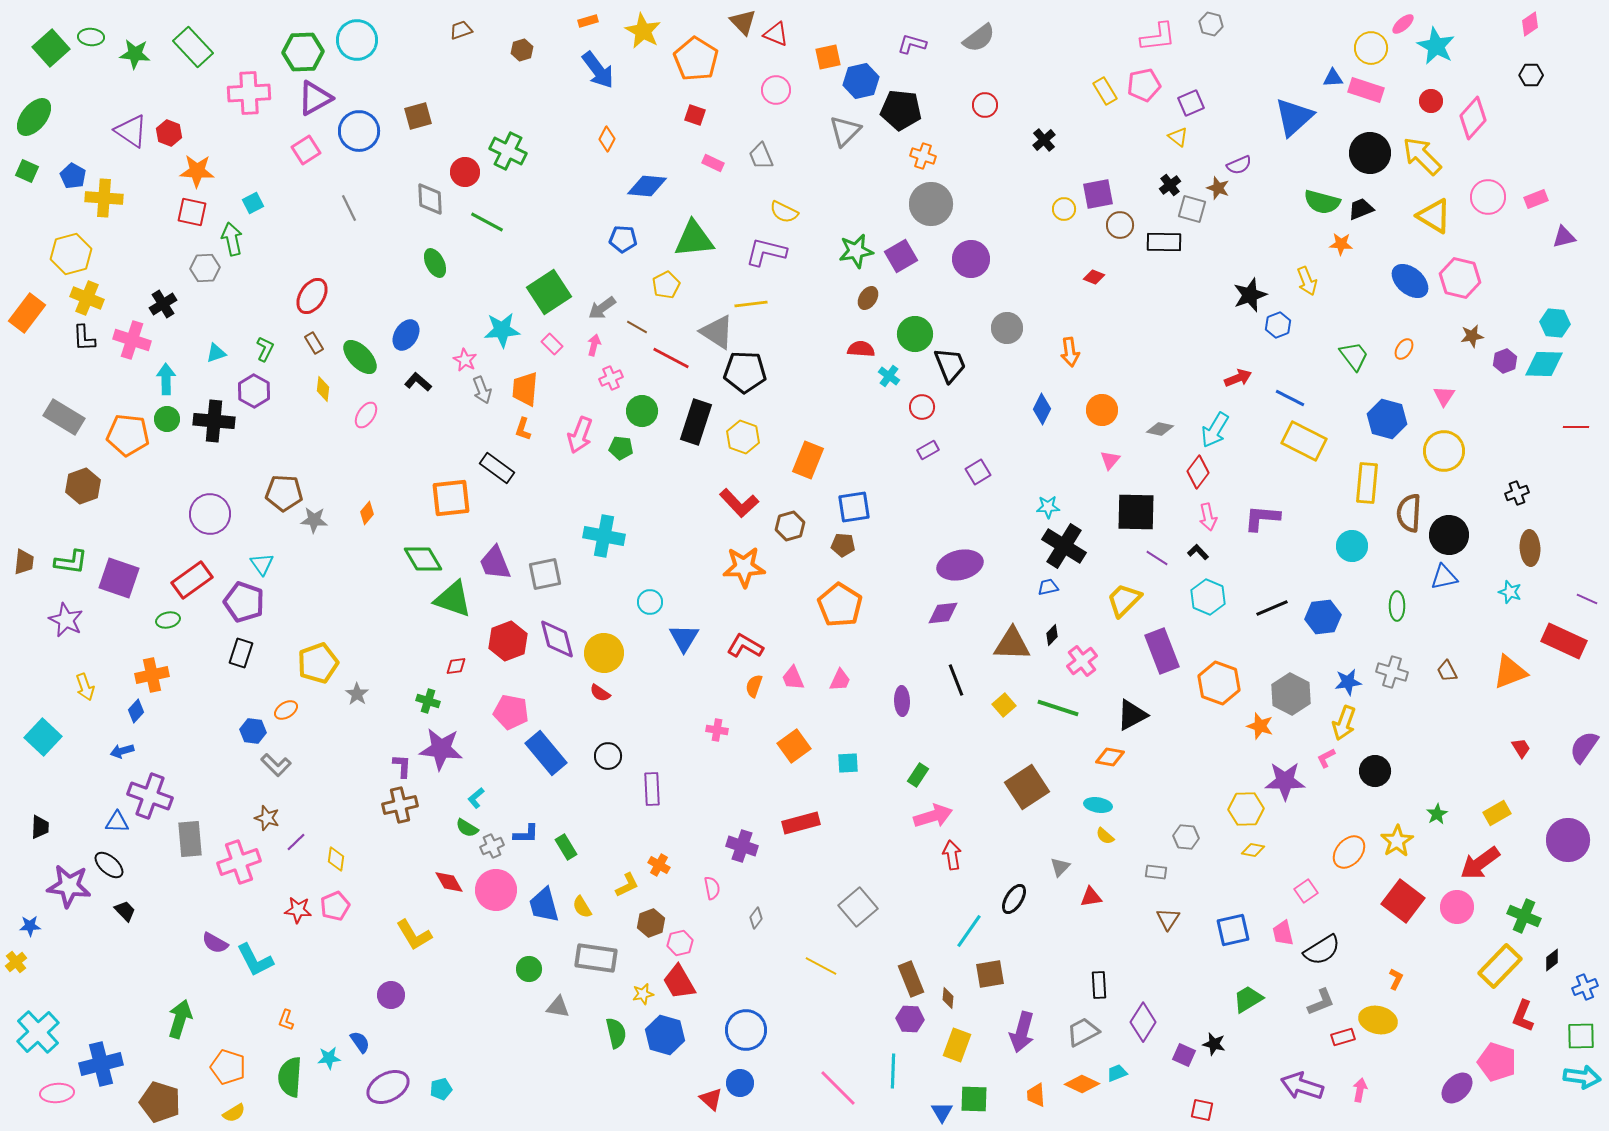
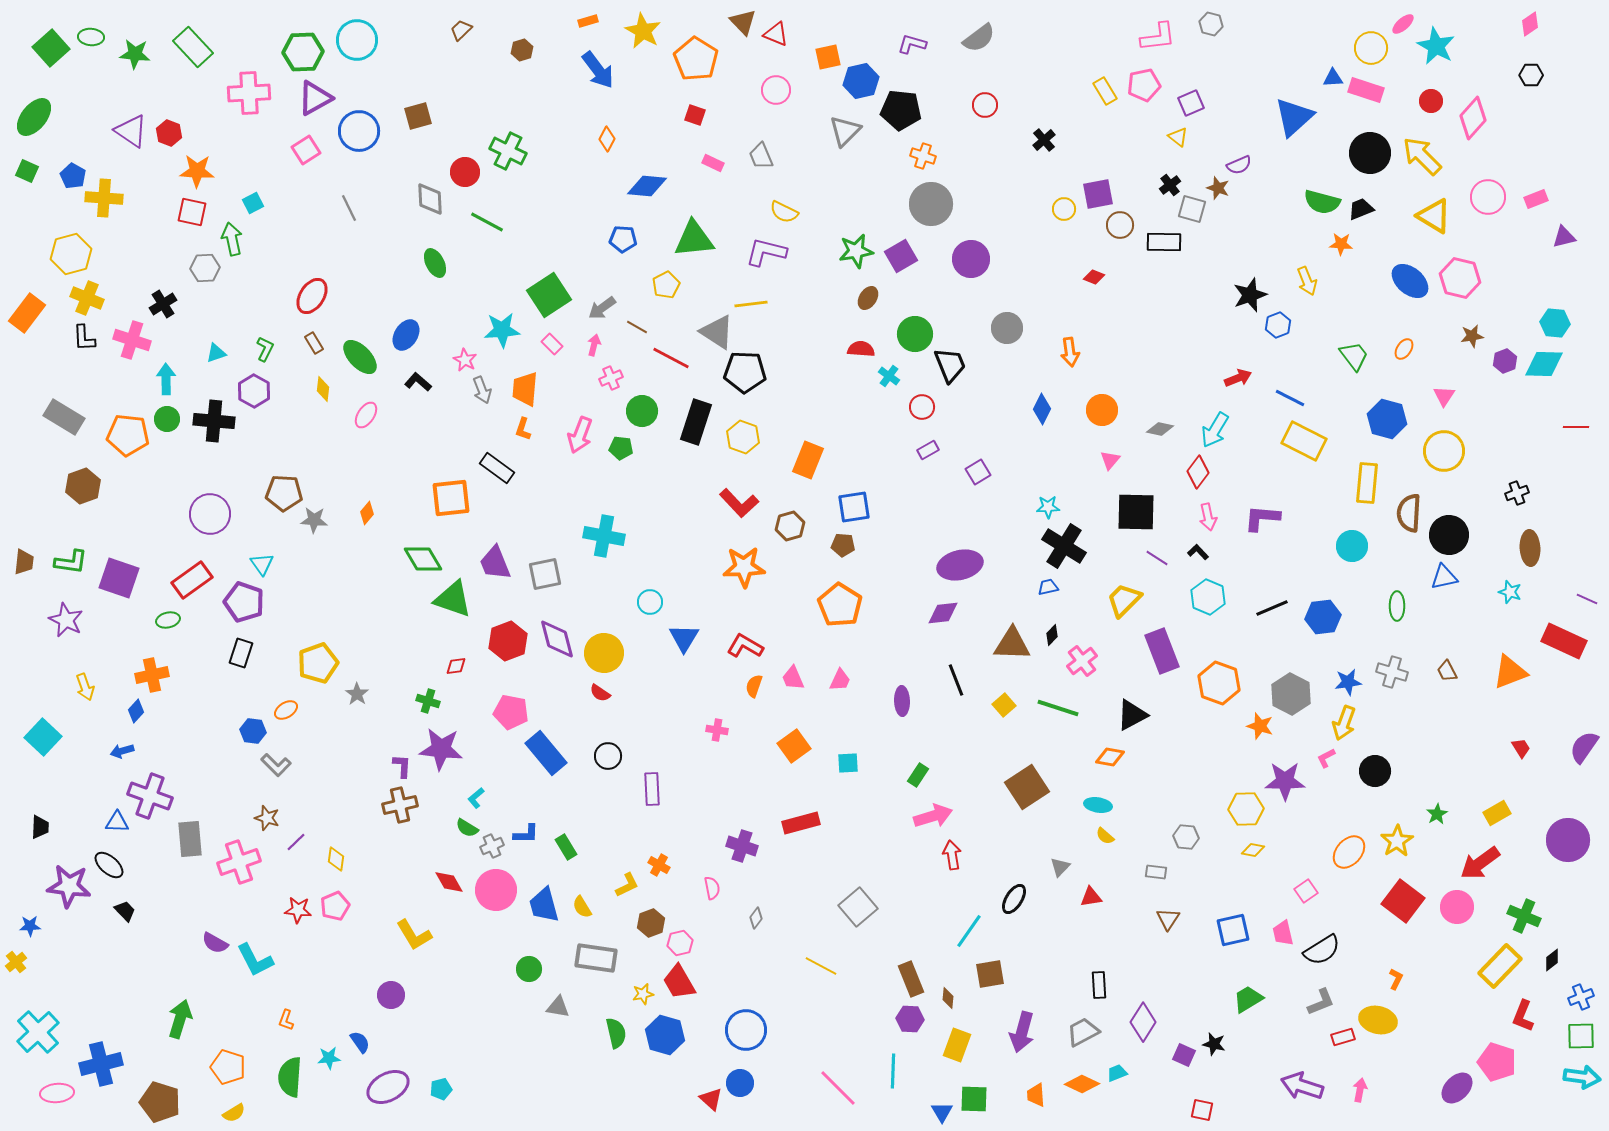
brown trapezoid at (461, 30): rotated 25 degrees counterclockwise
green square at (549, 292): moved 3 px down
blue cross at (1585, 987): moved 4 px left, 10 px down
